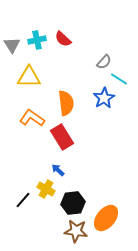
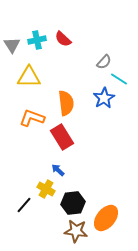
orange L-shape: rotated 15 degrees counterclockwise
black line: moved 1 px right, 5 px down
